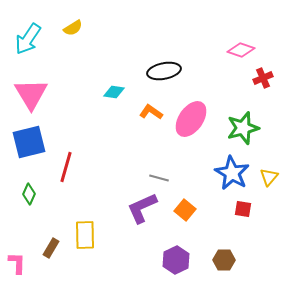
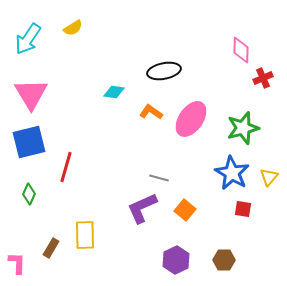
pink diamond: rotated 72 degrees clockwise
